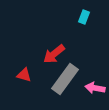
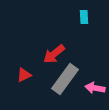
cyan rectangle: rotated 24 degrees counterclockwise
red triangle: rotated 42 degrees counterclockwise
